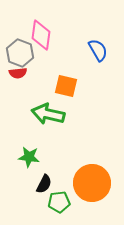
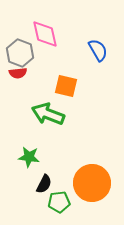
pink diamond: moved 4 px right, 1 px up; rotated 20 degrees counterclockwise
green arrow: rotated 8 degrees clockwise
